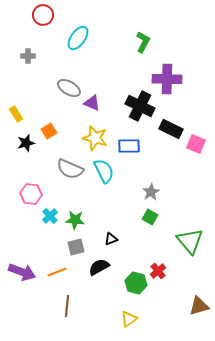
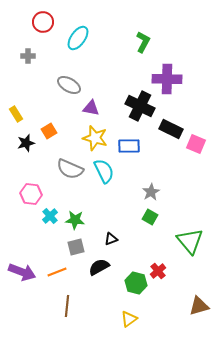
red circle: moved 7 px down
gray ellipse: moved 3 px up
purple triangle: moved 1 px left, 5 px down; rotated 12 degrees counterclockwise
